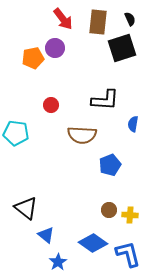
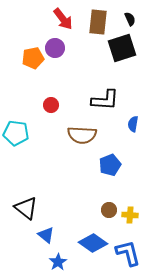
blue L-shape: moved 1 px up
